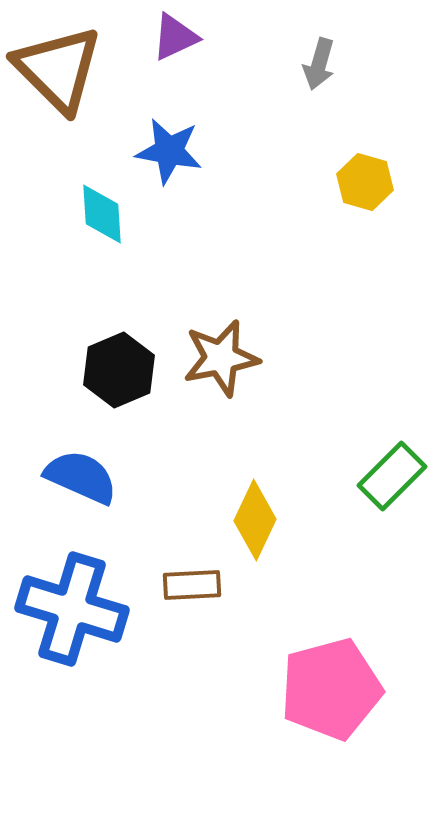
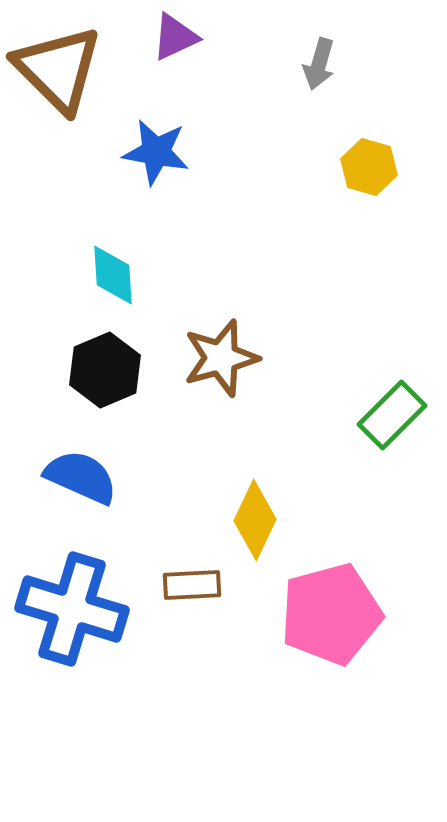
blue star: moved 13 px left, 1 px down
yellow hexagon: moved 4 px right, 15 px up
cyan diamond: moved 11 px right, 61 px down
brown star: rotated 4 degrees counterclockwise
black hexagon: moved 14 px left
green rectangle: moved 61 px up
pink pentagon: moved 75 px up
